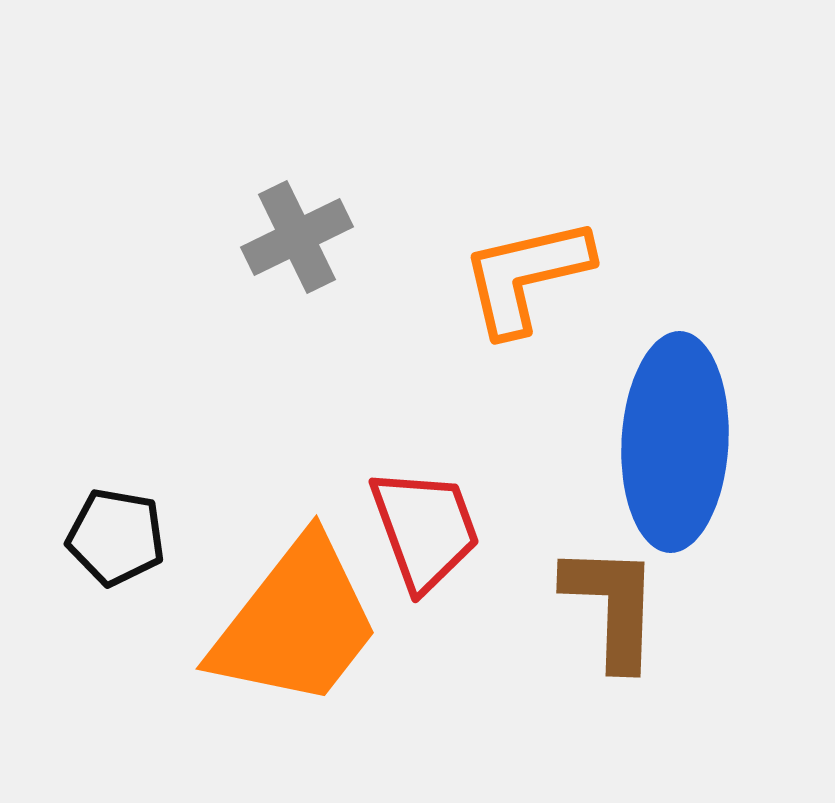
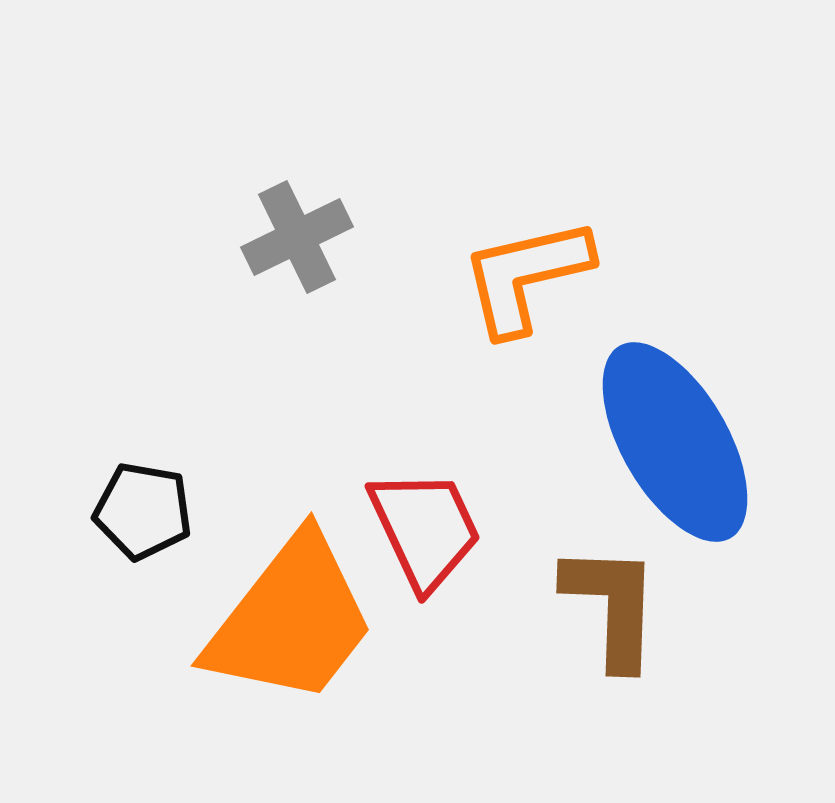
blue ellipse: rotated 33 degrees counterclockwise
red trapezoid: rotated 5 degrees counterclockwise
black pentagon: moved 27 px right, 26 px up
orange trapezoid: moved 5 px left, 3 px up
